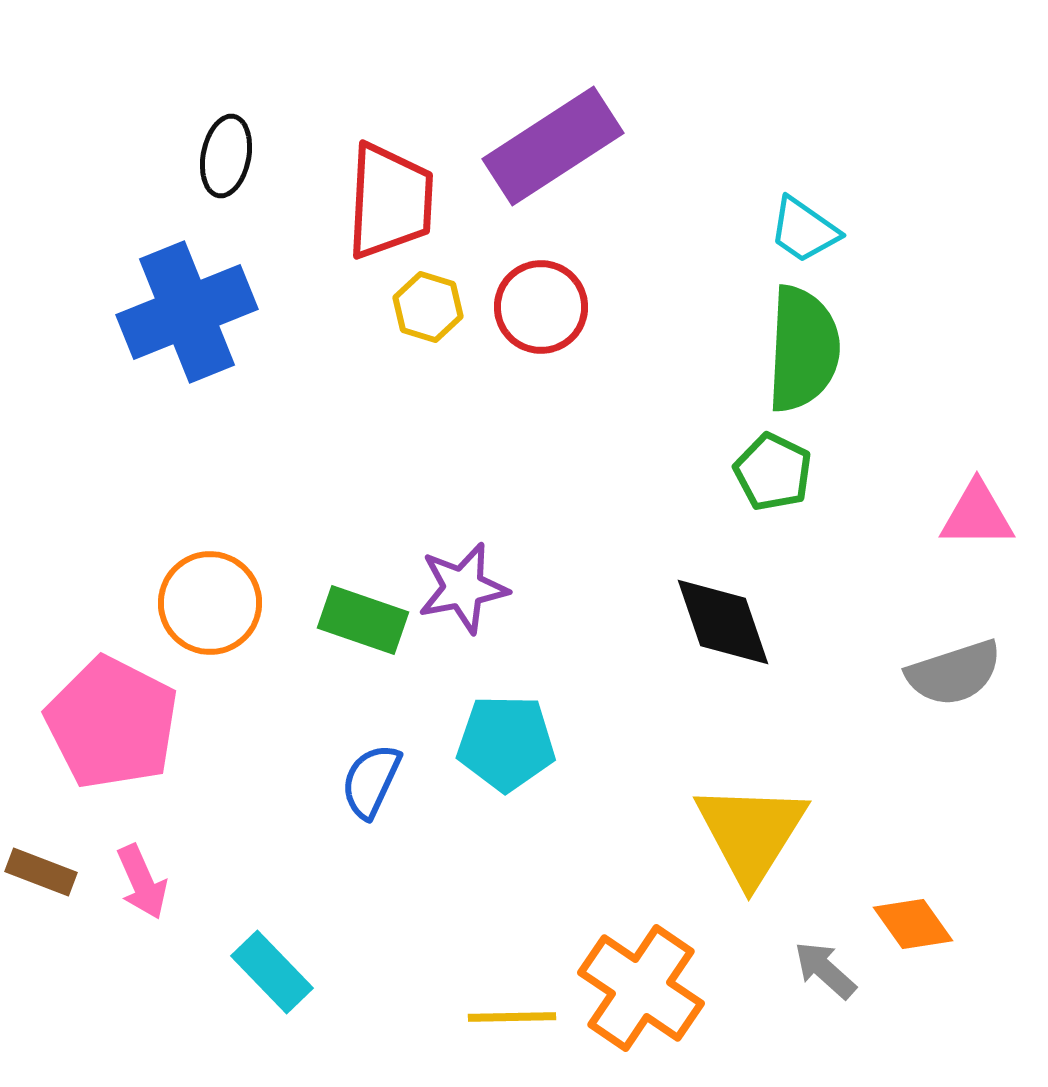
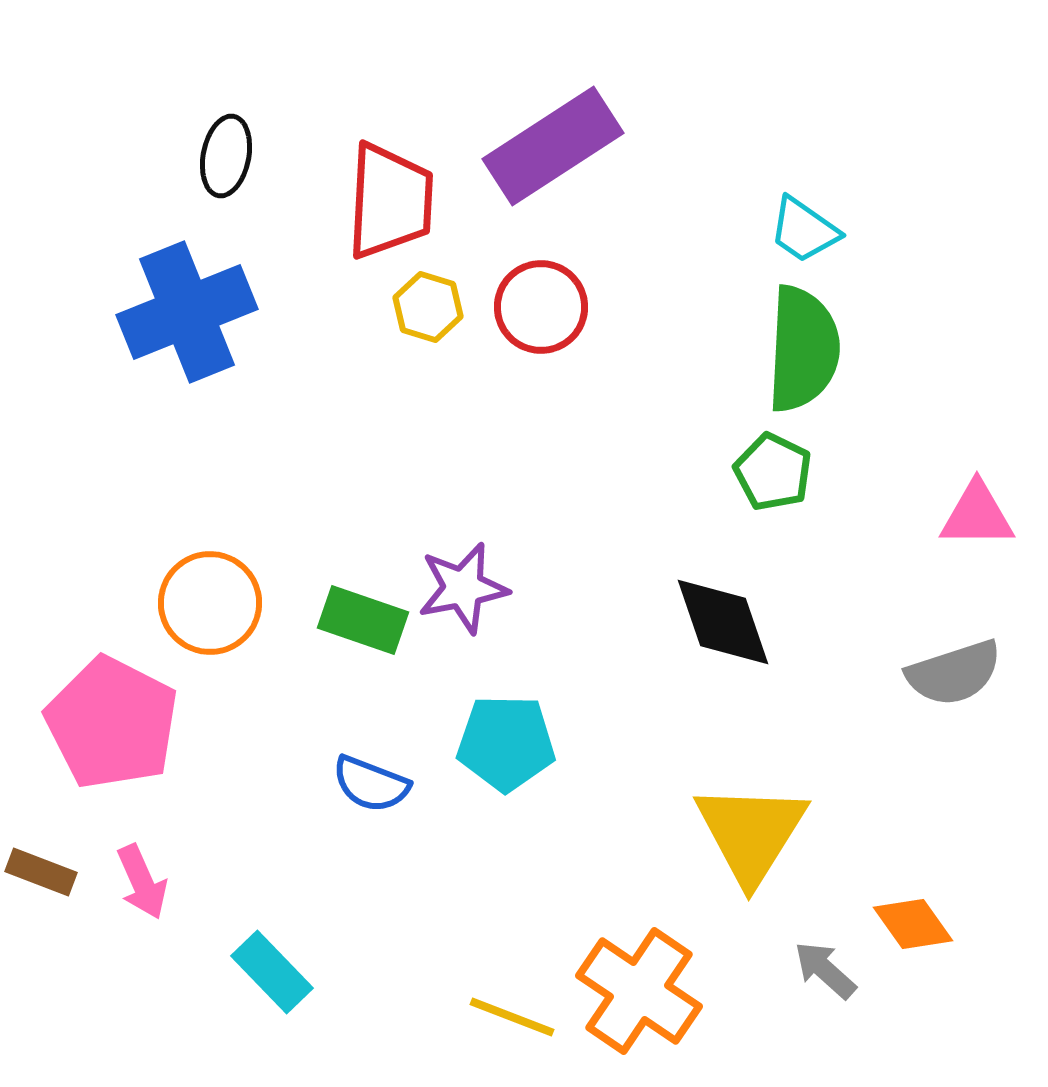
blue semicircle: moved 3 px down; rotated 94 degrees counterclockwise
orange cross: moved 2 px left, 3 px down
yellow line: rotated 22 degrees clockwise
